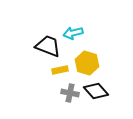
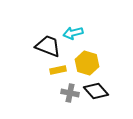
yellow rectangle: moved 2 px left
